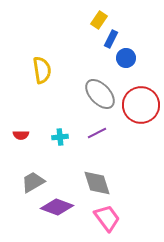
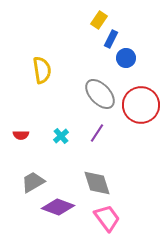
purple line: rotated 30 degrees counterclockwise
cyan cross: moved 1 px right, 1 px up; rotated 35 degrees counterclockwise
purple diamond: moved 1 px right
